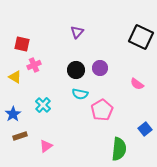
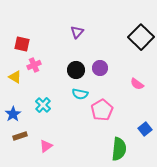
black square: rotated 20 degrees clockwise
